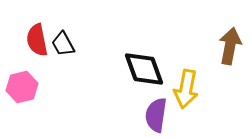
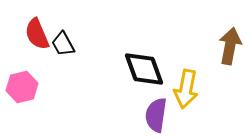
red semicircle: moved 6 px up; rotated 12 degrees counterclockwise
